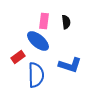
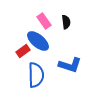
pink rectangle: rotated 42 degrees counterclockwise
red rectangle: moved 5 px right, 6 px up
